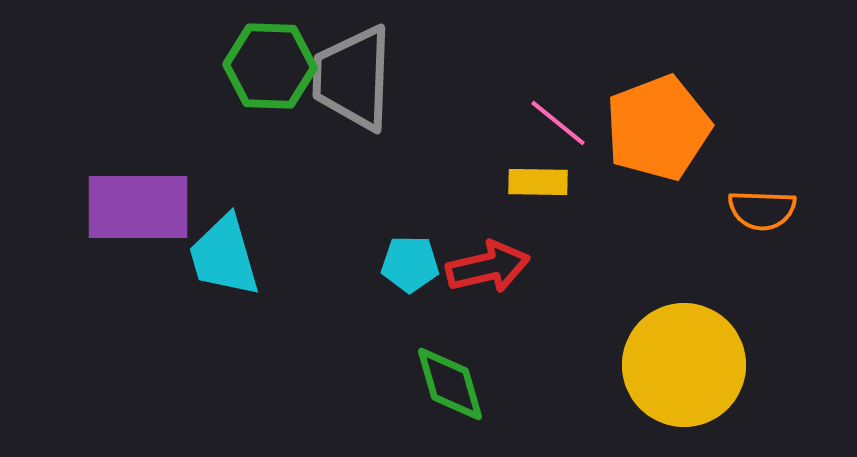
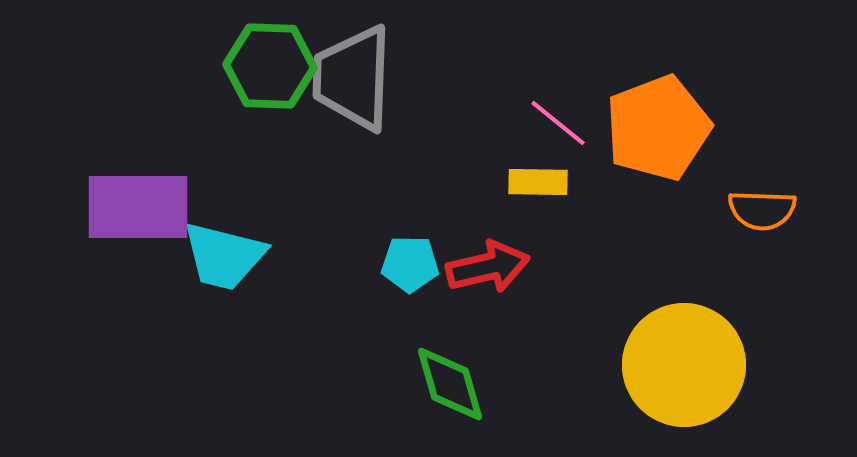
cyan trapezoid: rotated 60 degrees counterclockwise
